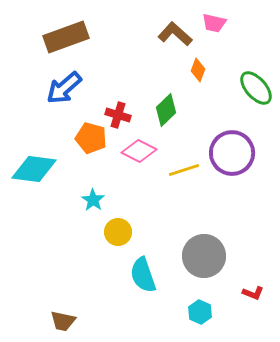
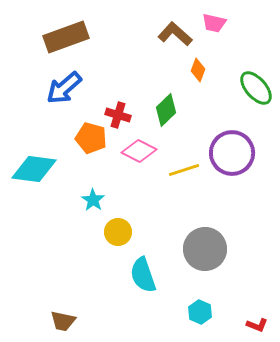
gray circle: moved 1 px right, 7 px up
red L-shape: moved 4 px right, 32 px down
